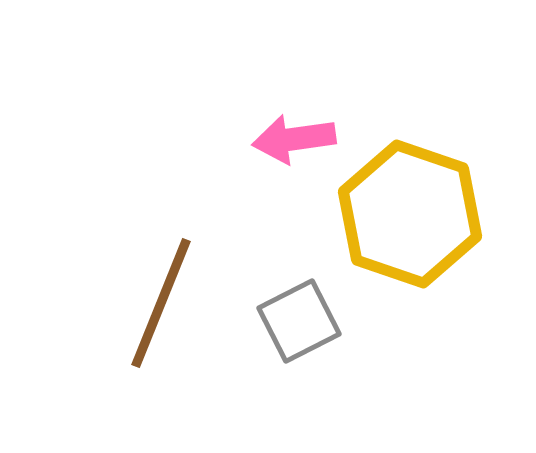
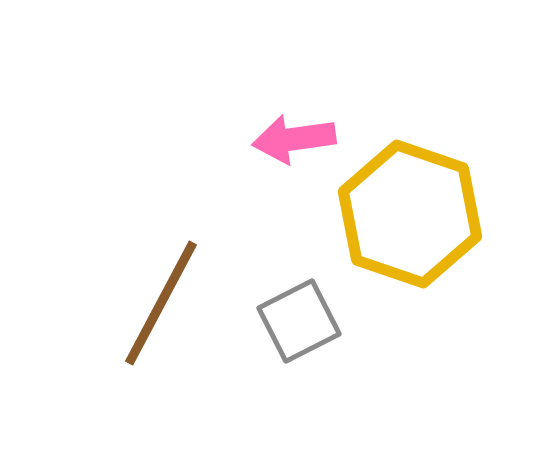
brown line: rotated 6 degrees clockwise
